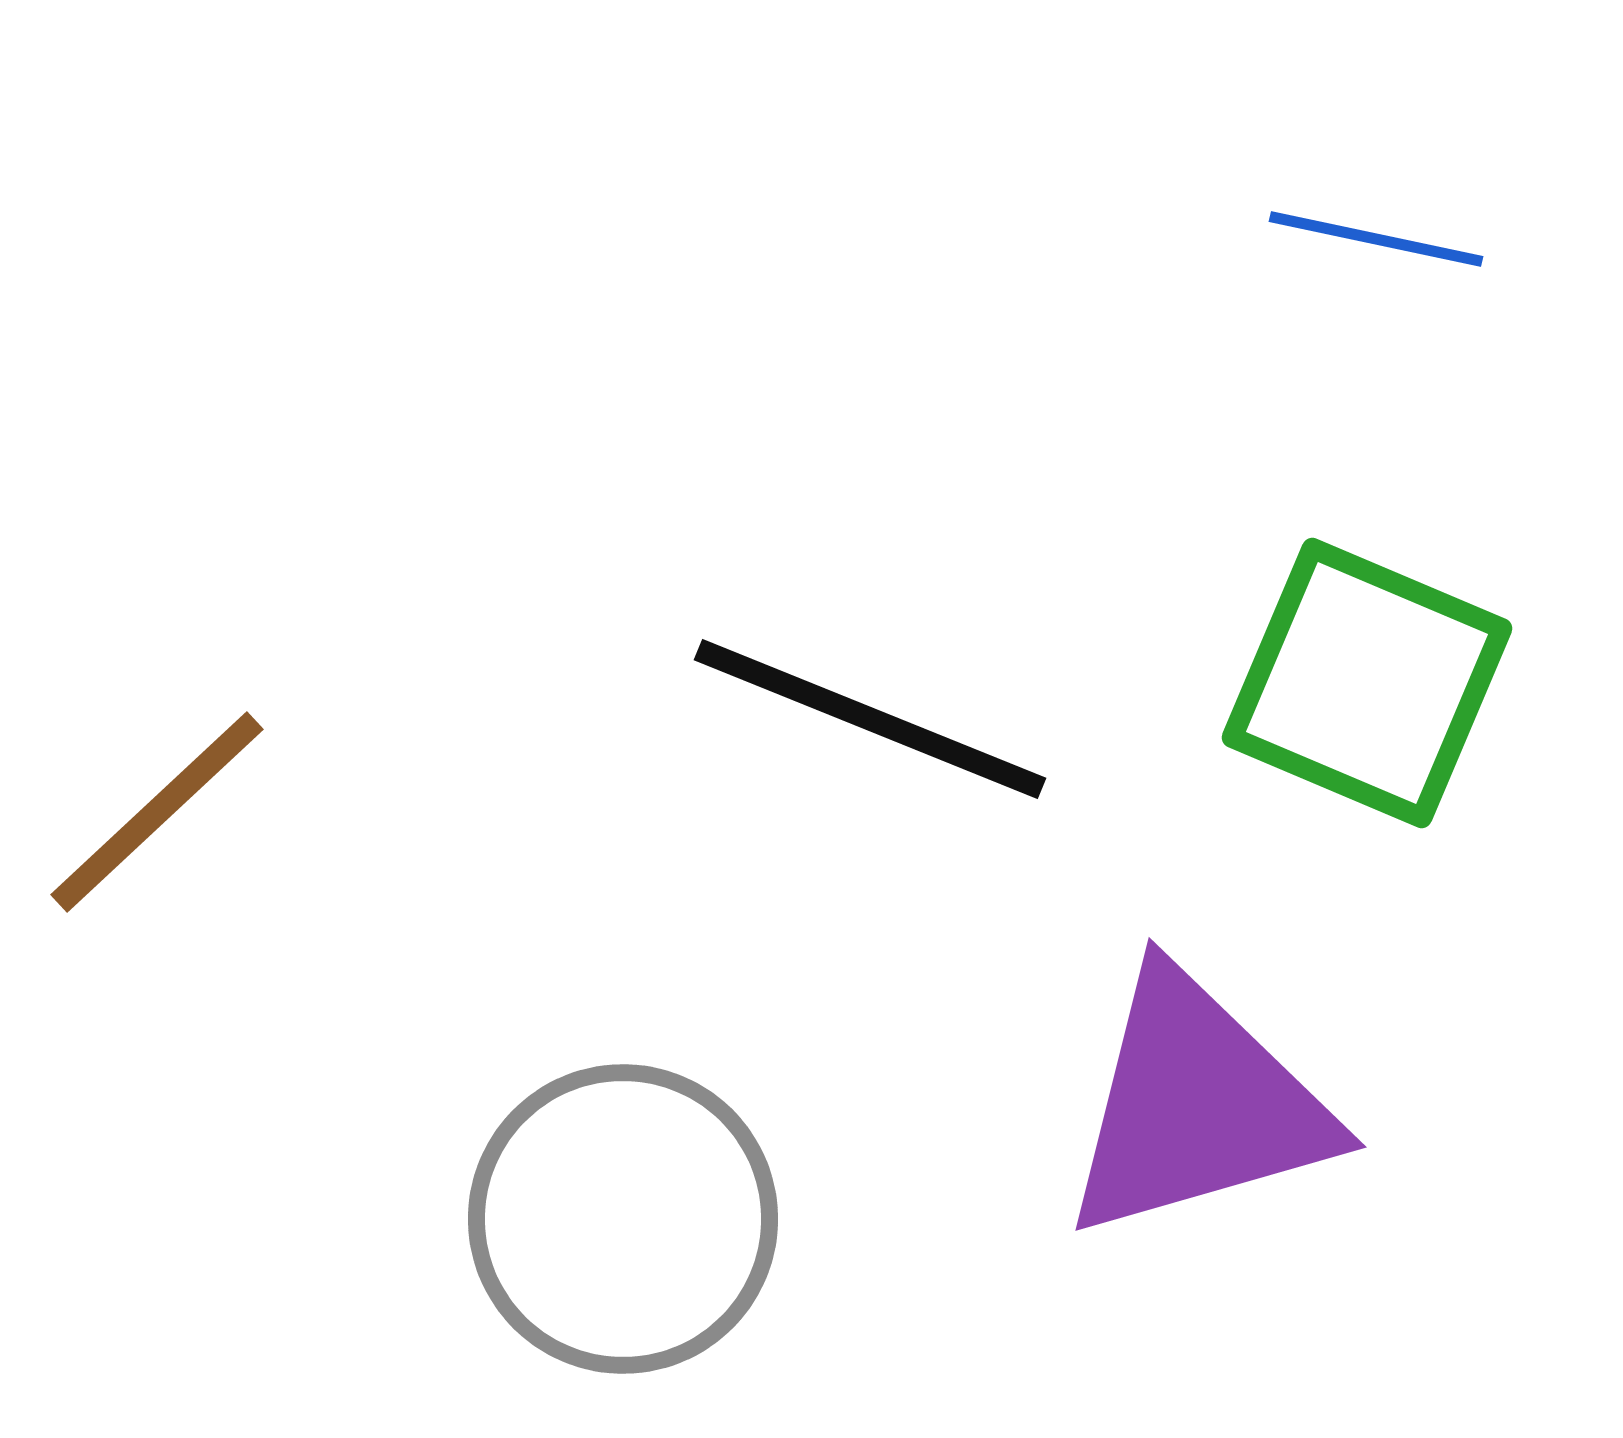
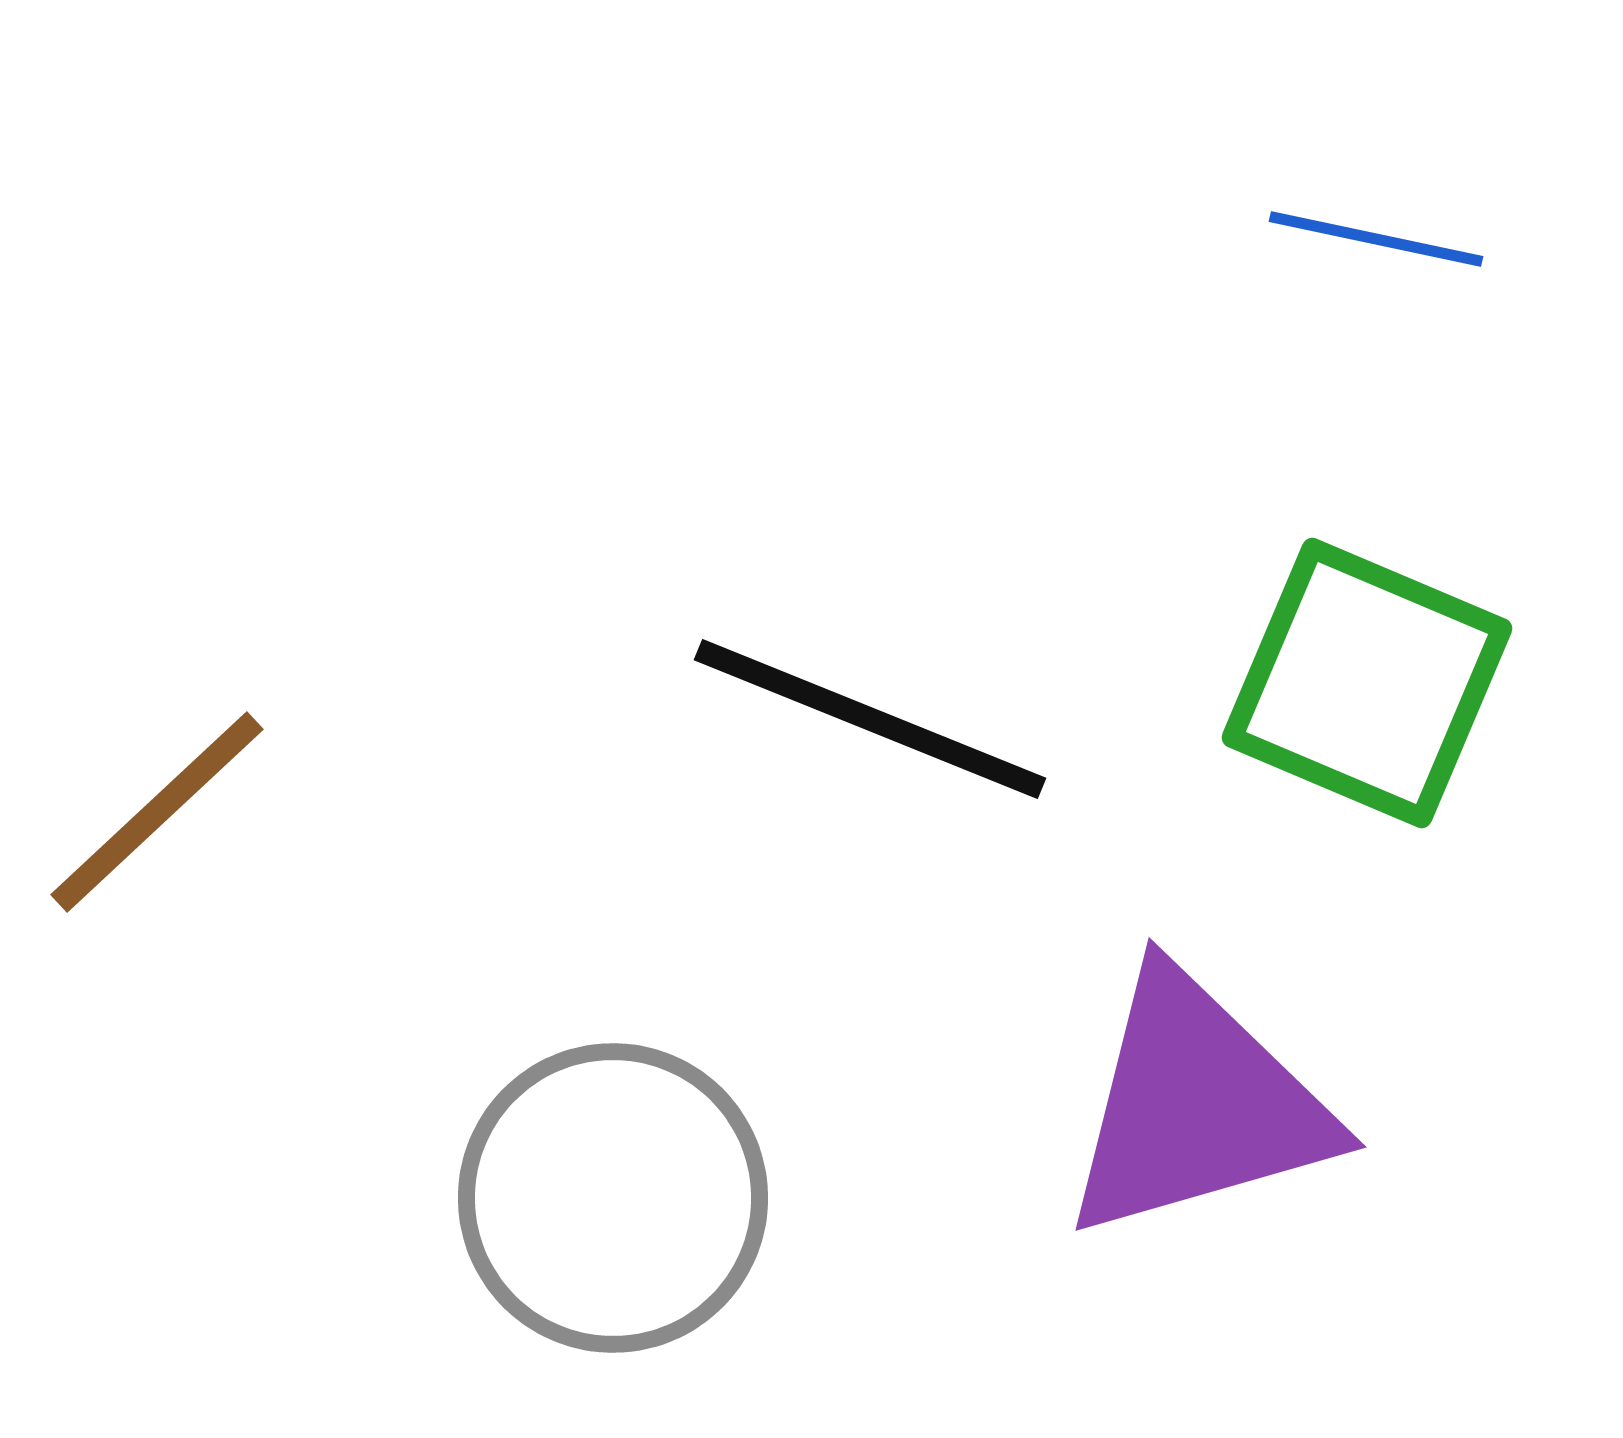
gray circle: moved 10 px left, 21 px up
